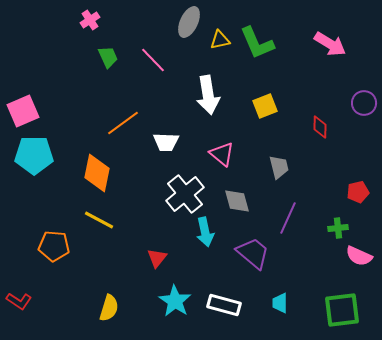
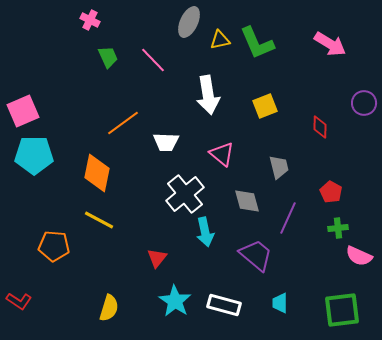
pink cross: rotated 30 degrees counterclockwise
red pentagon: moved 27 px left; rotated 30 degrees counterclockwise
gray diamond: moved 10 px right
purple trapezoid: moved 3 px right, 2 px down
